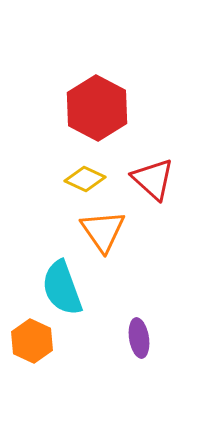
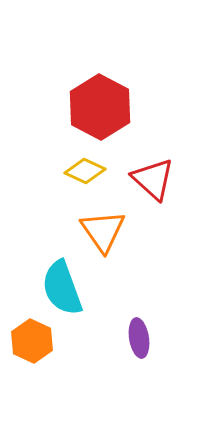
red hexagon: moved 3 px right, 1 px up
yellow diamond: moved 8 px up
